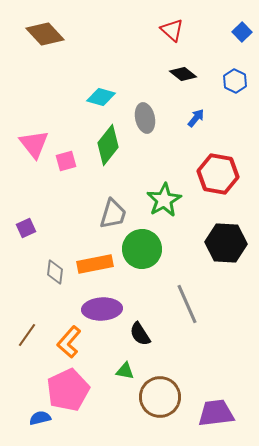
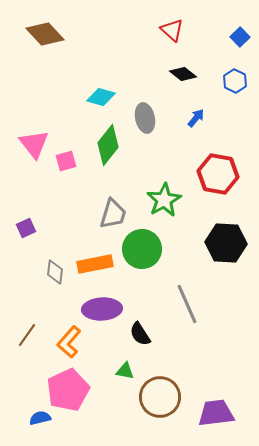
blue square: moved 2 px left, 5 px down
